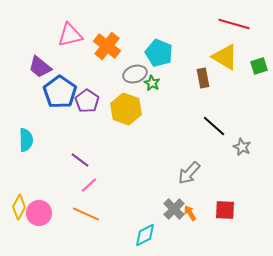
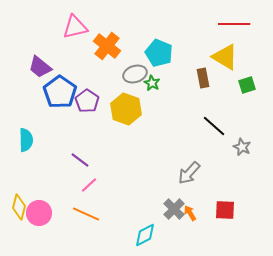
red line: rotated 16 degrees counterclockwise
pink triangle: moved 5 px right, 8 px up
green square: moved 12 px left, 19 px down
yellow diamond: rotated 15 degrees counterclockwise
